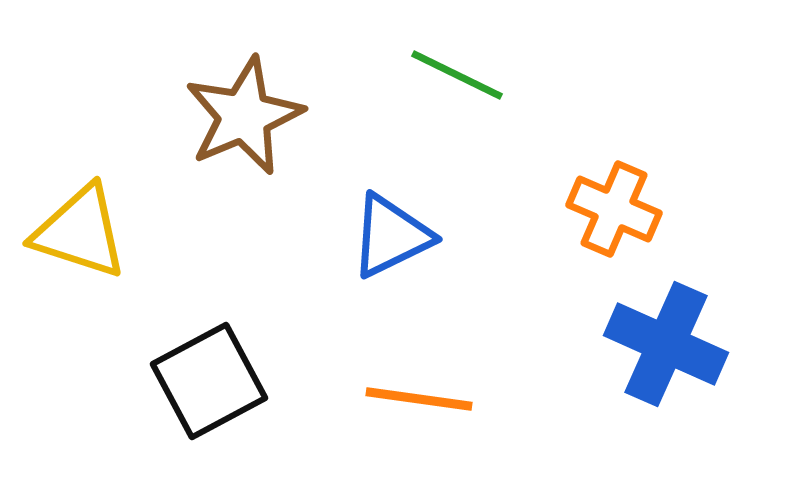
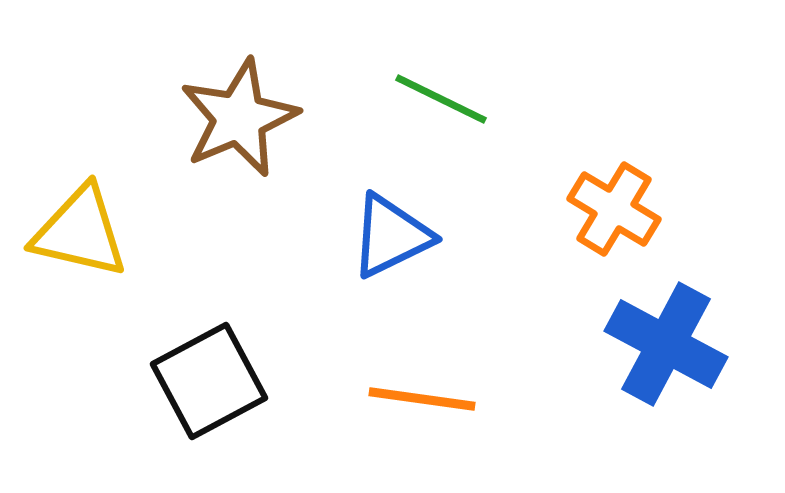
green line: moved 16 px left, 24 px down
brown star: moved 5 px left, 2 px down
orange cross: rotated 8 degrees clockwise
yellow triangle: rotated 5 degrees counterclockwise
blue cross: rotated 4 degrees clockwise
orange line: moved 3 px right
